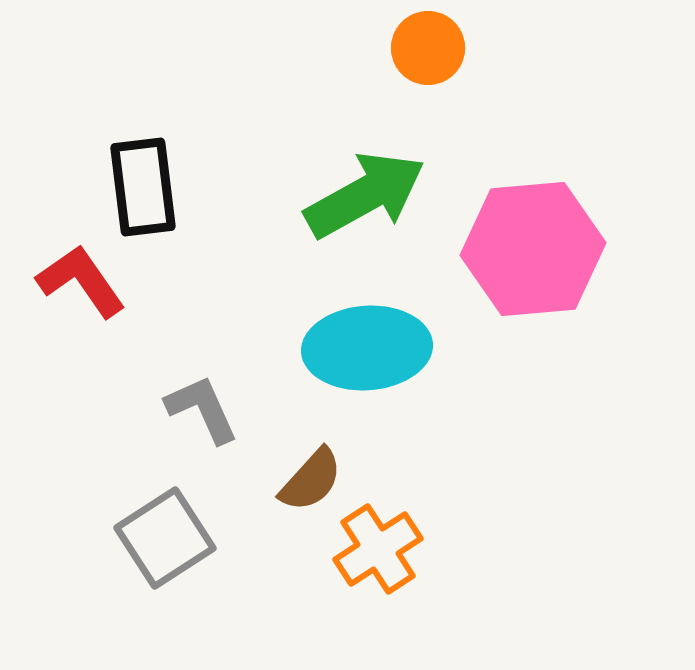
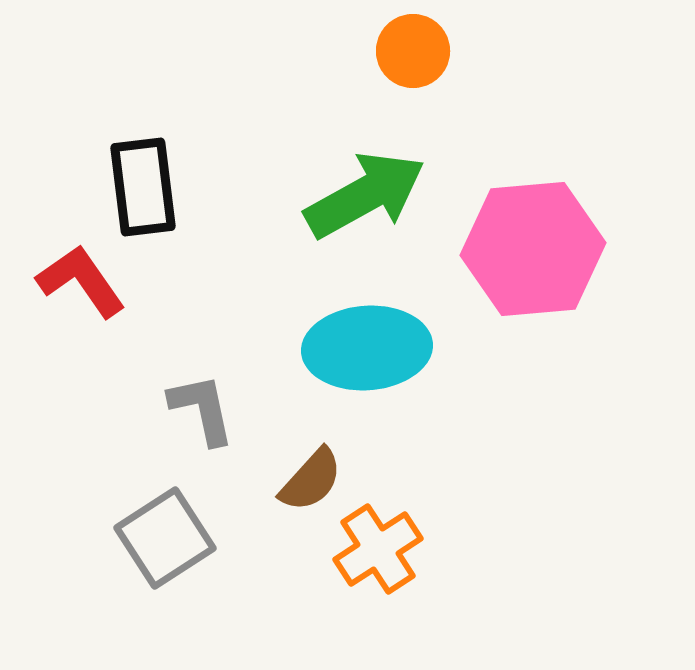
orange circle: moved 15 px left, 3 px down
gray L-shape: rotated 12 degrees clockwise
